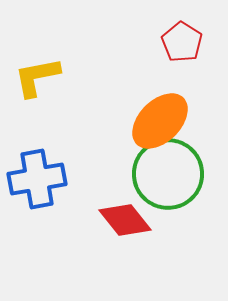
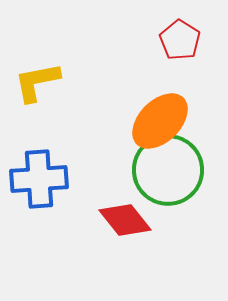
red pentagon: moved 2 px left, 2 px up
yellow L-shape: moved 5 px down
green circle: moved 4 px up
blue cross: moved 2 px right; rotated 6 degrees clockwise
